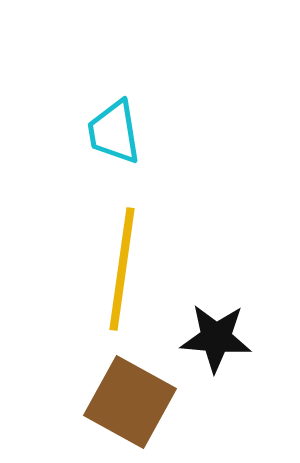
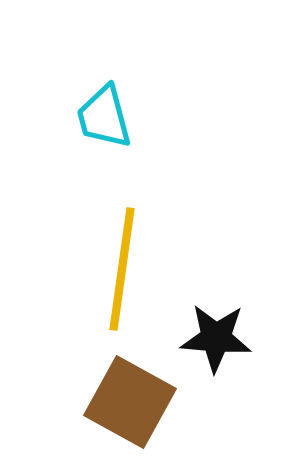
cyan trapezoid: moved 10 px left, 15 px up; rotated 6 degrees counterclockwise
